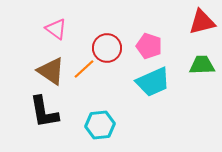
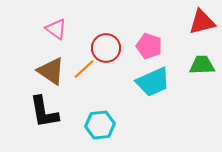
red circle: moved 1 px left
